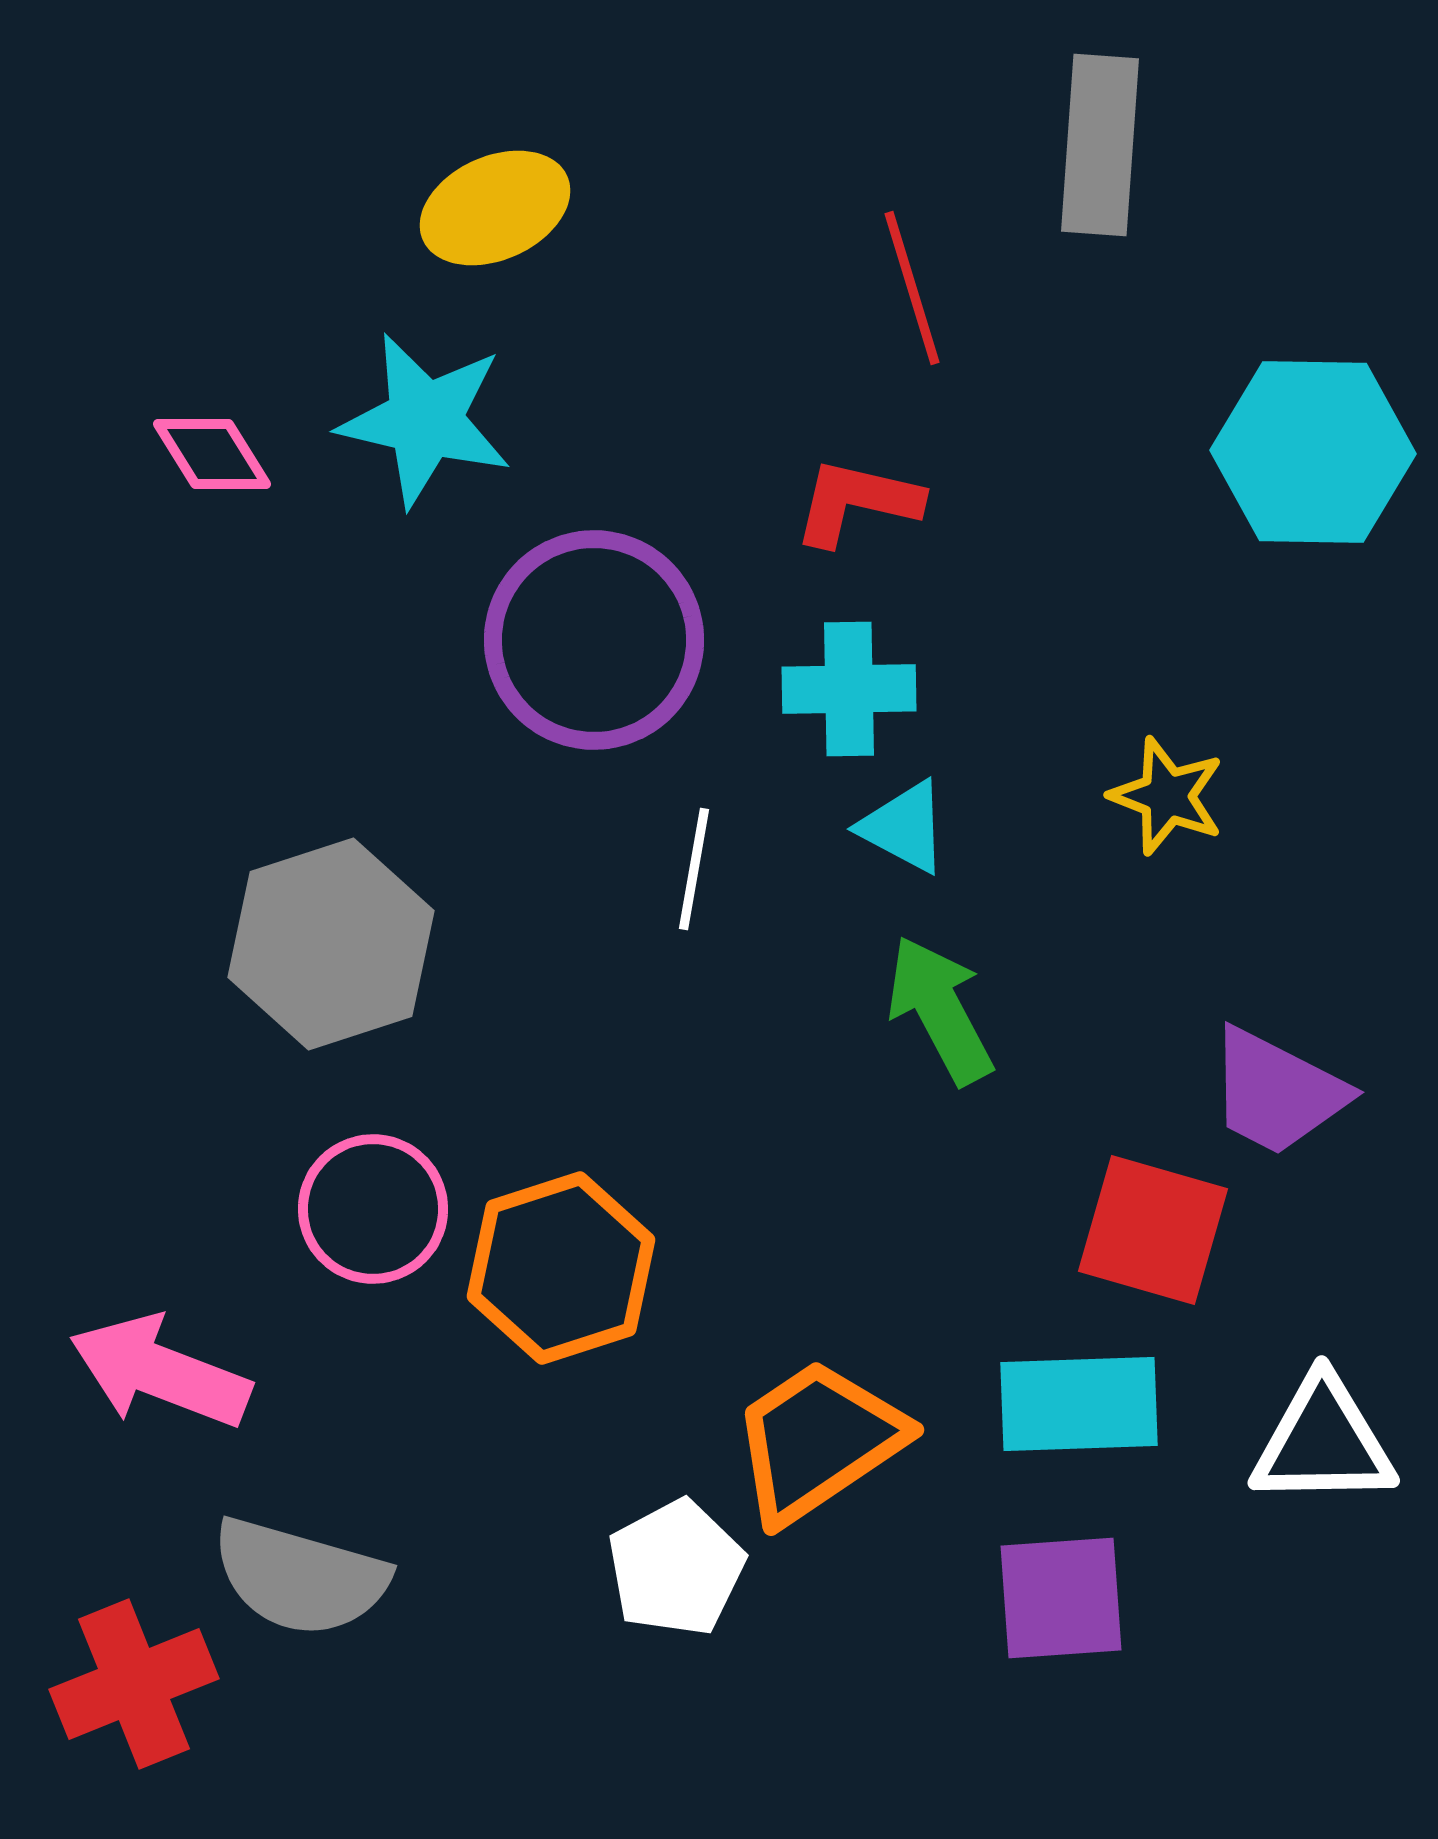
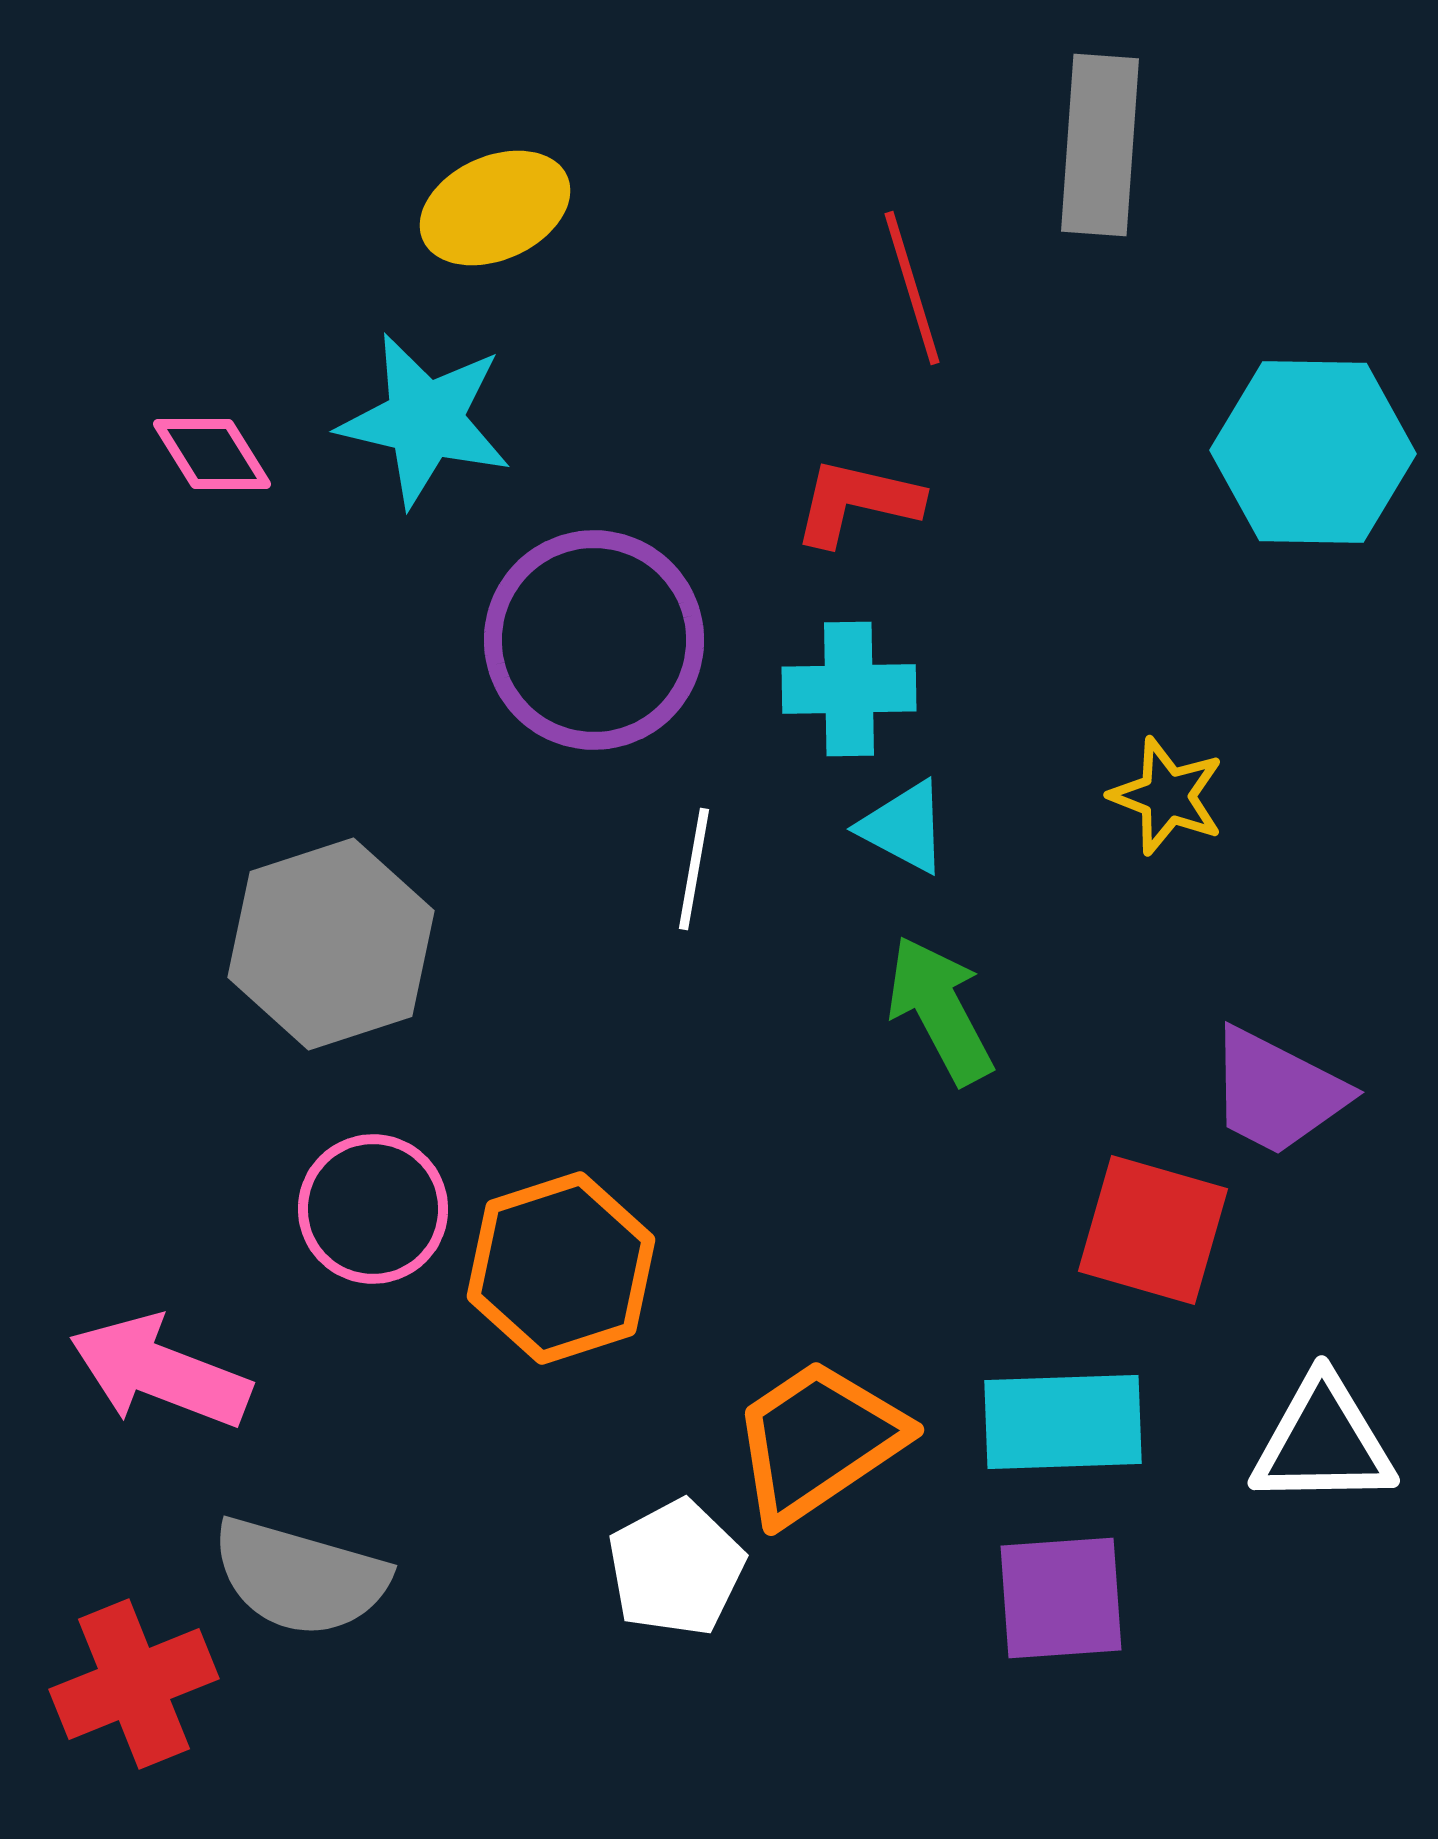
cyan rectangle: moved 16 px left, 18 px down
